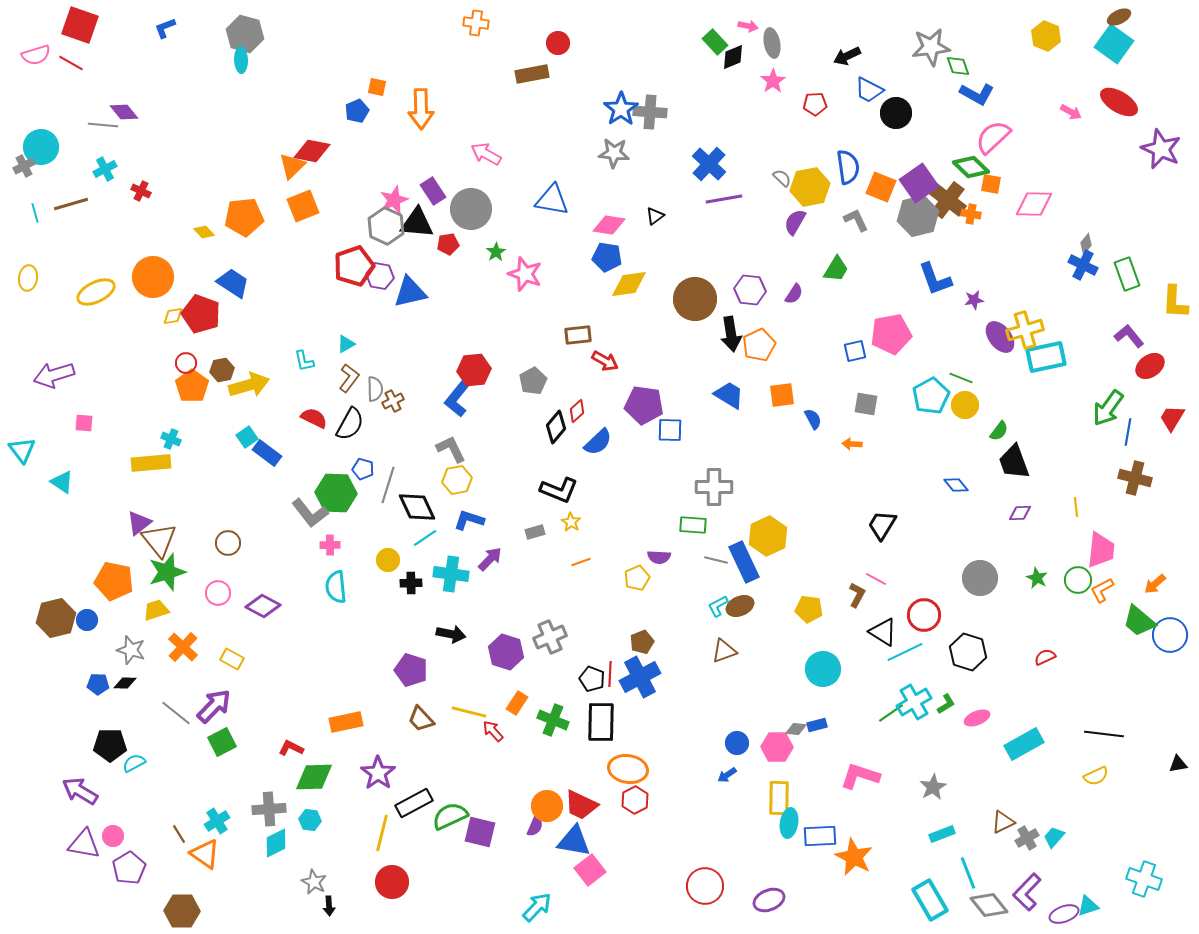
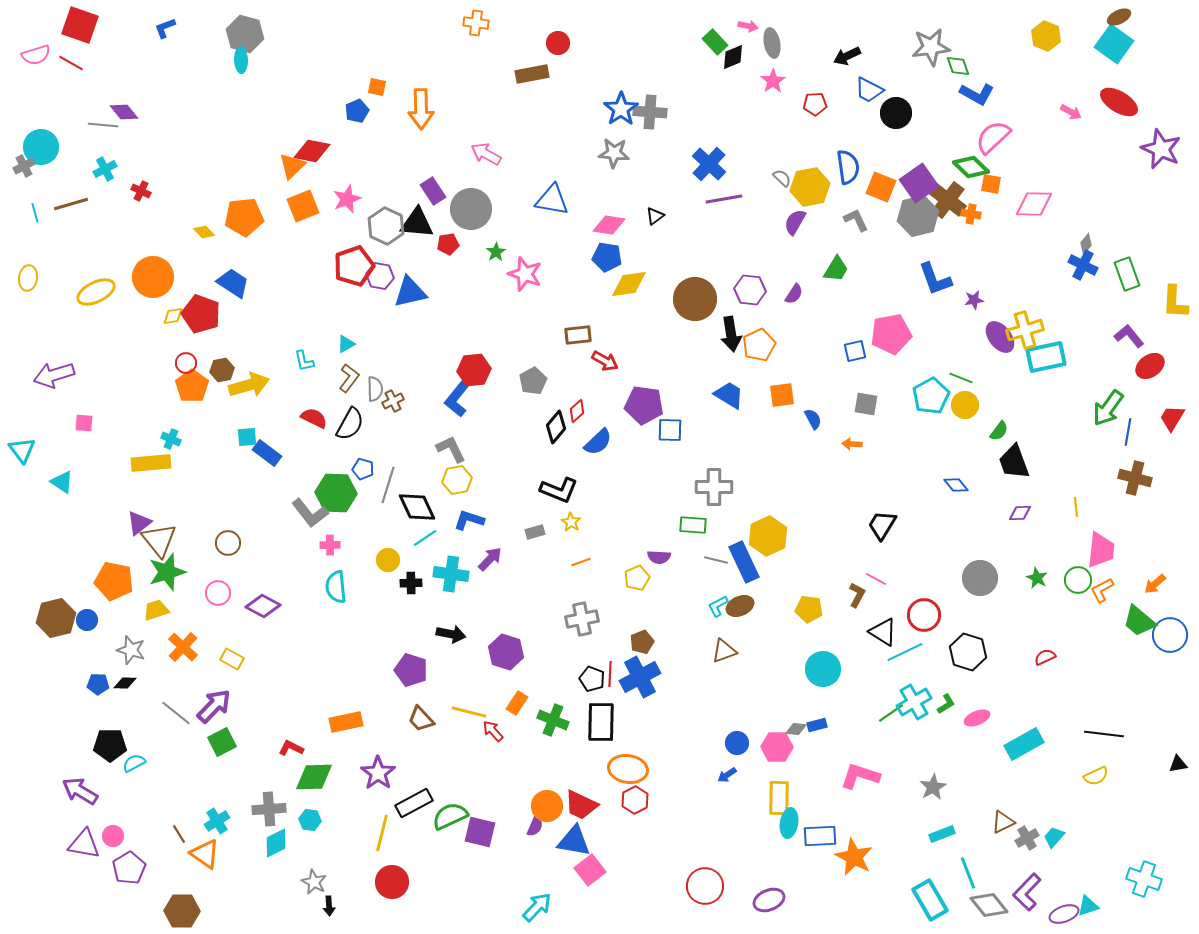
pink star at (394, 200): moved 47 px left, 1 px up
cyan square at (247, 437): rotated 30 degrees clockwise
gray cross at (550, 637): moved 32 px right, 18 px up; rotated 12 degrees clockwise
